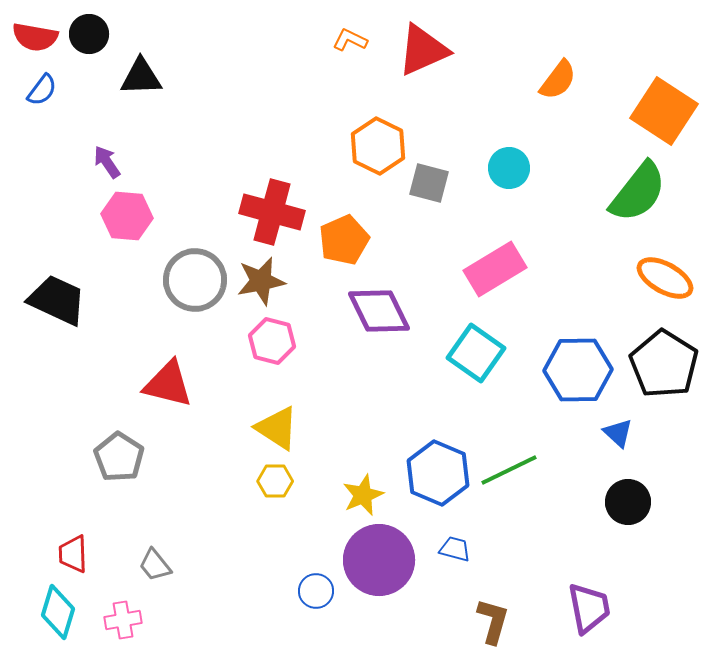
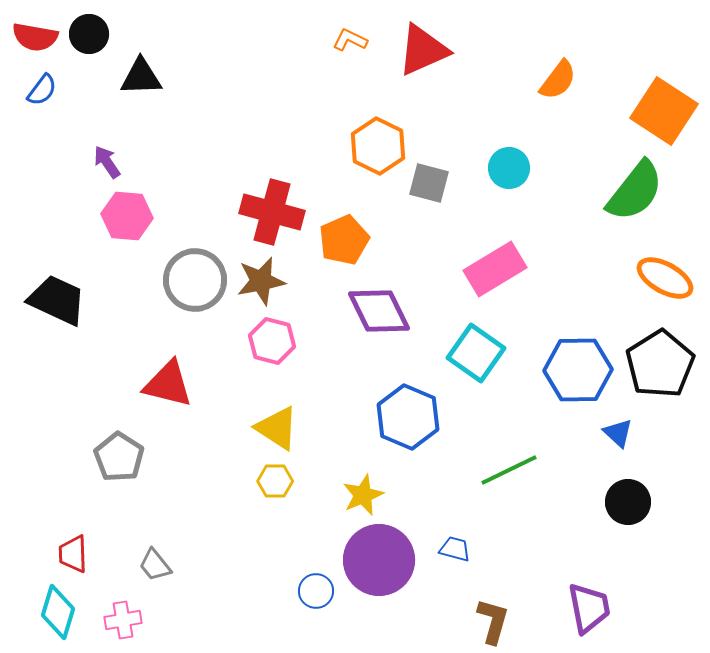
green semicircle at (638, 192): moved 3 px left, 1 px up
black pentagon at (664, 364): moved 4 px left; rotated 8 degrees clockwise
blue hexagon at (438, 473): moved 30 px left, 56 px up
